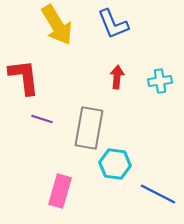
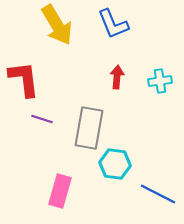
red L-shape: moved 2 px down
